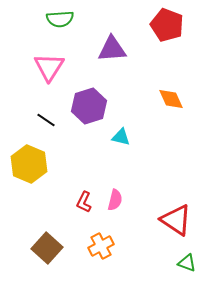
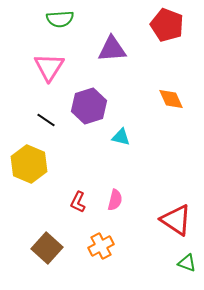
red L-shape: moved 6 px left
